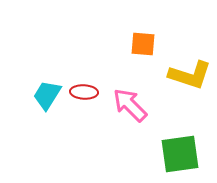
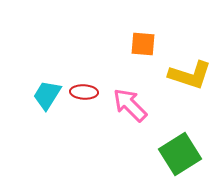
green square: rotated 24 degrees counterclockwise
